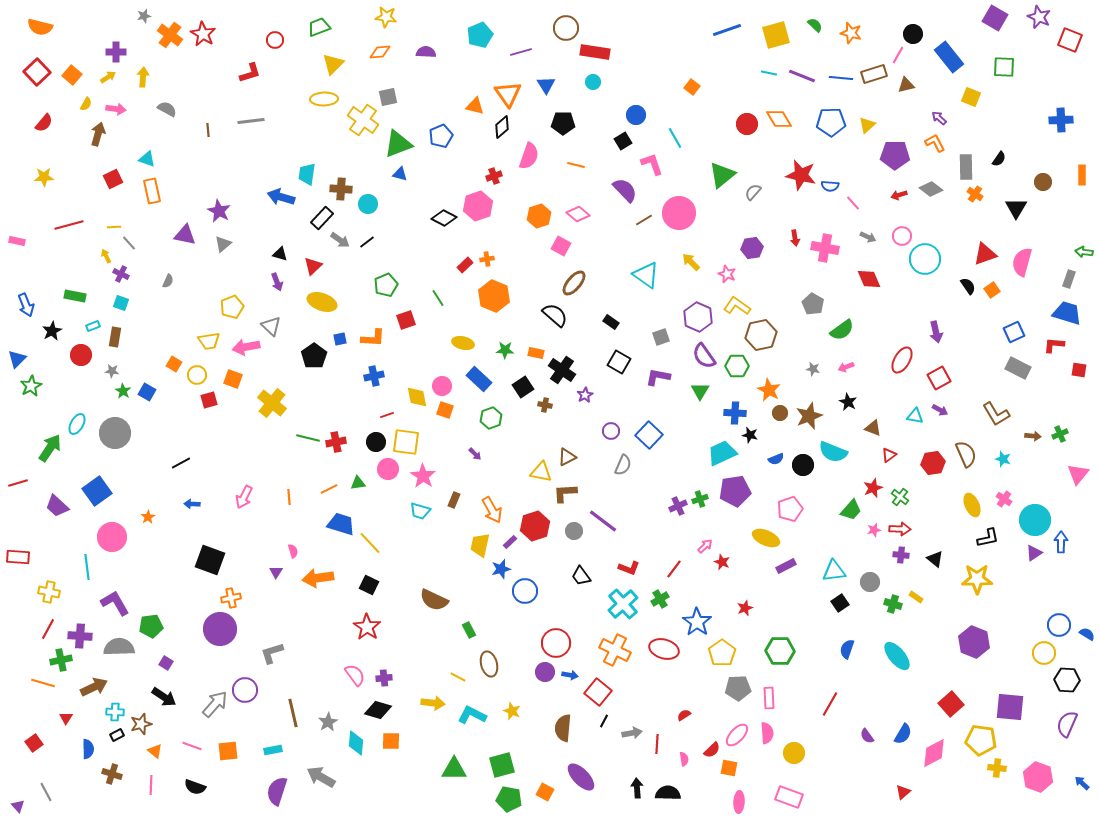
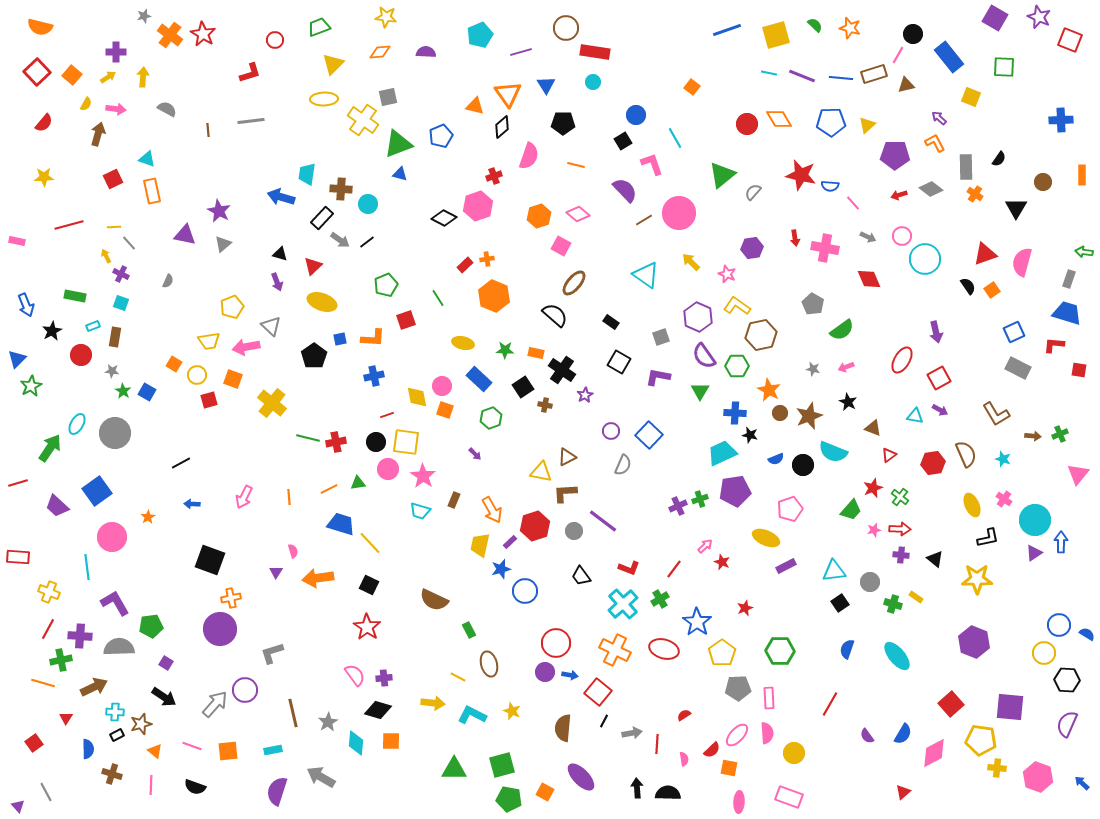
orange star at (851, 33): moved 1 px left, 5 px up
yellow cross at (49, 592): rotated 10 degrees clockwise
